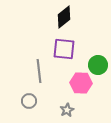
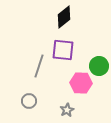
purple square: moved 1 px left, 1 px down
green circle: moved 1 px right, 1 px down
gray line: moved 5 px up; rotated 25 degrees clockwise
